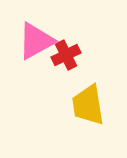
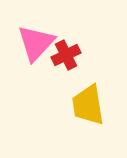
pink triangle: moved 2 px down; rotated 18 degrees counterclockwise
